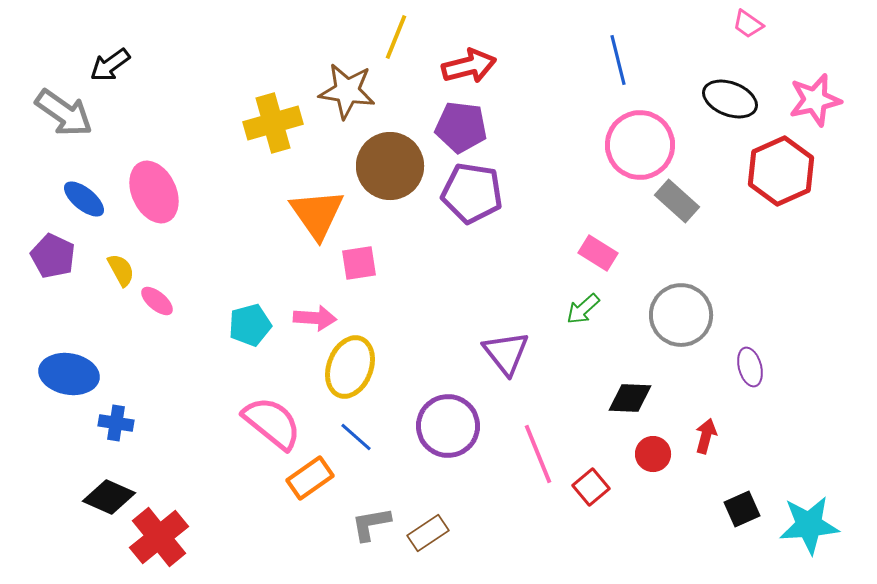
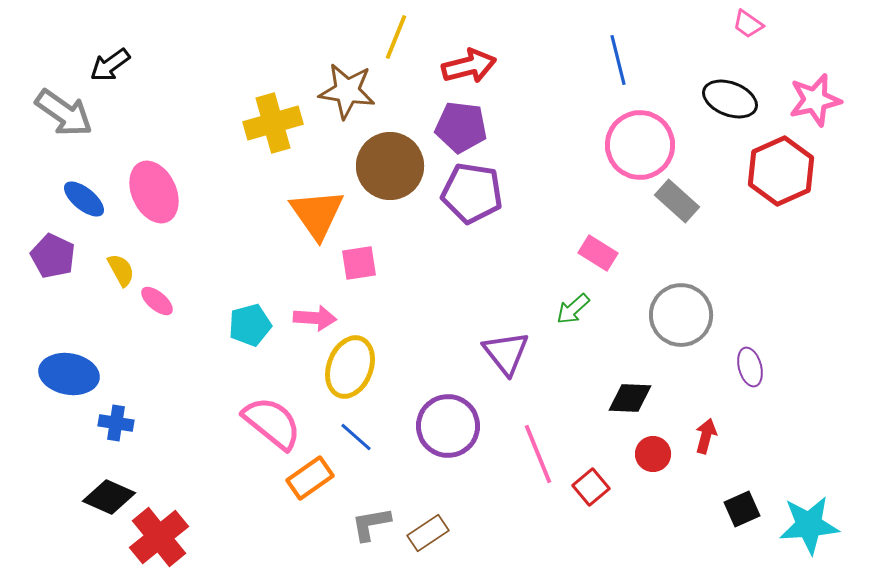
green arrow at (583, 309): moved 10 px left
